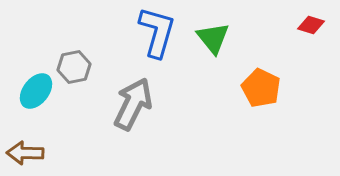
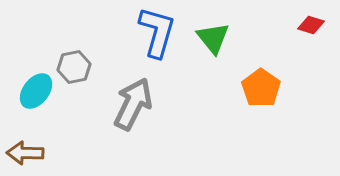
orange pentagon: rotated 9 degrees clockwise
